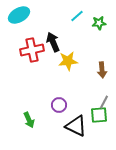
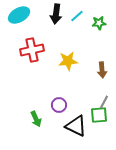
black arrow: moved 3 px right, 28 px up; rotated 150 degrees counterclockwise
green arrow: moved 7 px right, 1 px up
